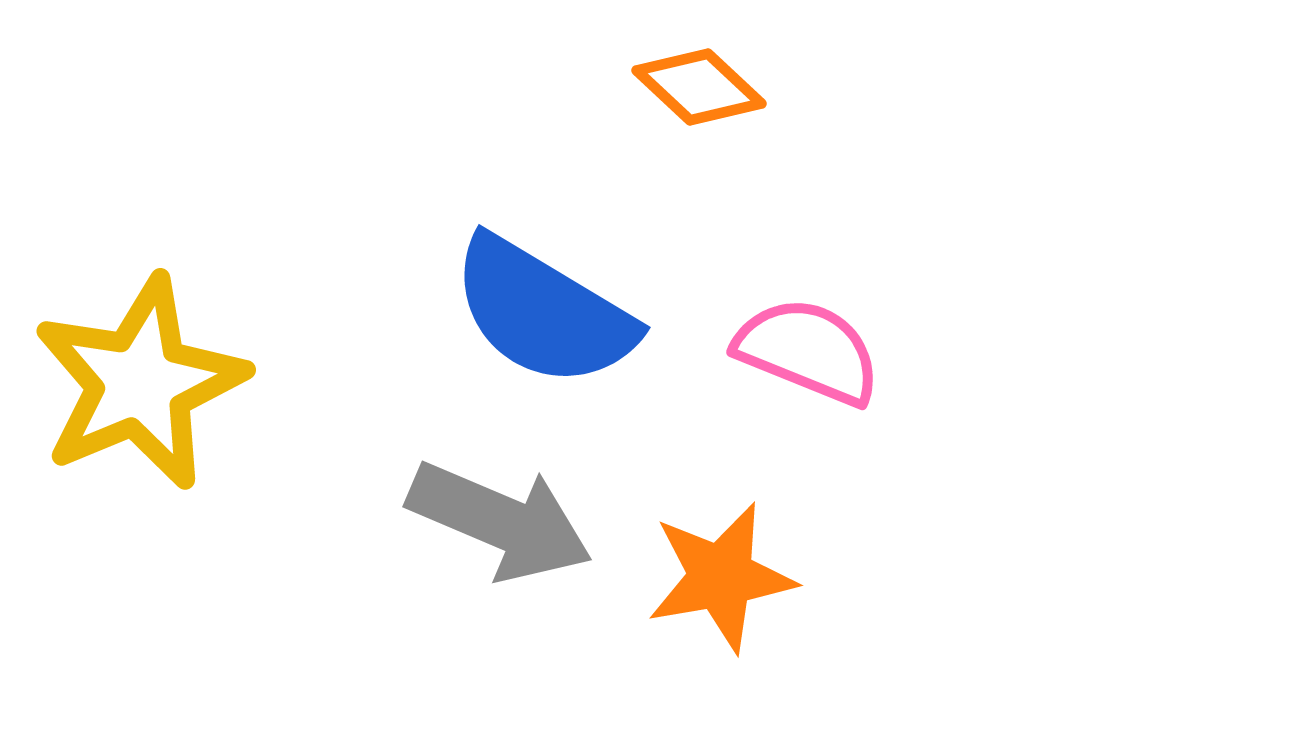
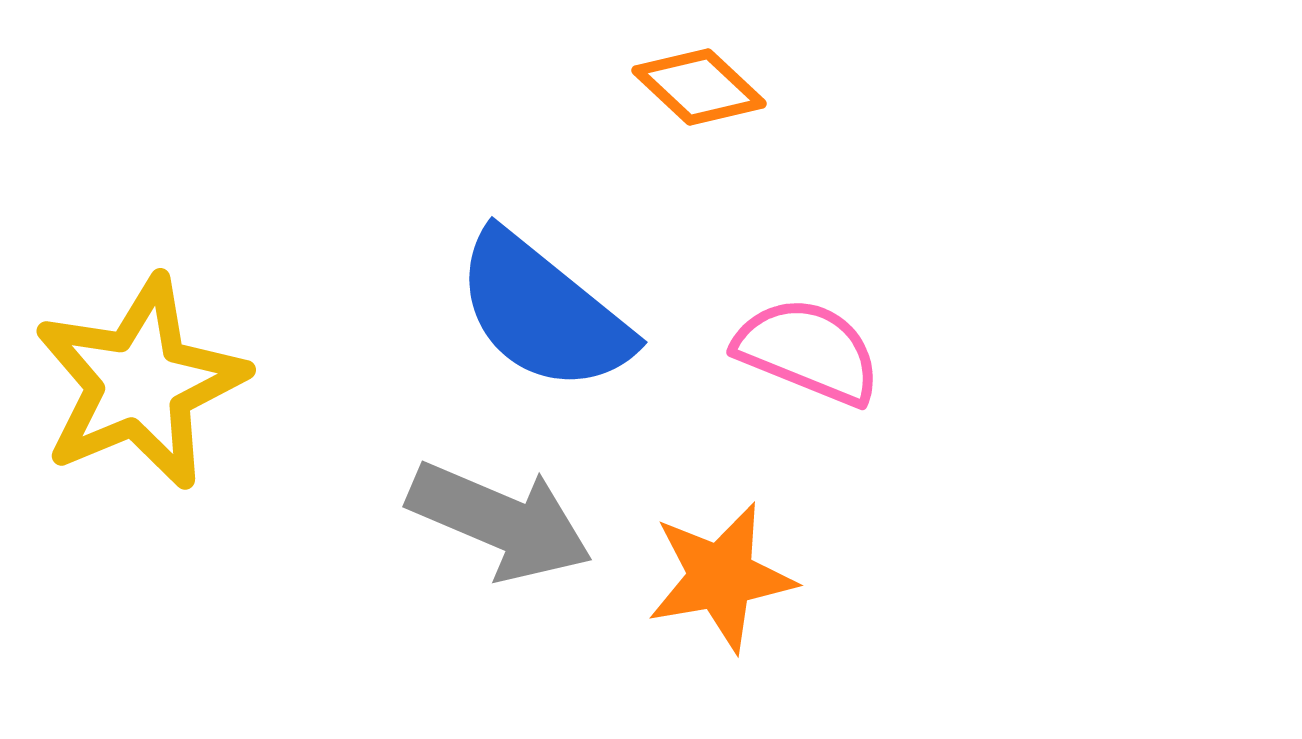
blue semicircle: rotated 8 degrees clockwise
